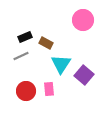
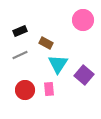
black rectangle: moved 5 px left, 6 px up
gray line: moved 1 px left, 1 px up
cyan triangle: moved 3 px left
red circle: moved 1 px left, 1 px up
